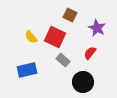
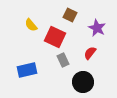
yellow semicircle: moved 12 px up
gray rectangle: rotated 24 degrees clockwise
